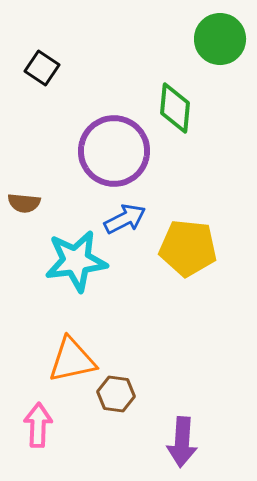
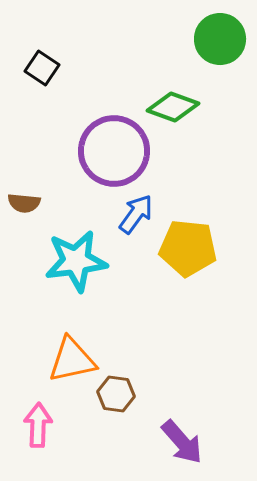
green diamond: moved 2 px left, 1 px up; rotated 75 degrees counterclockwise
blue arrow: moved 11 px right, 5 px up; rotated 27 degrees counterclockwise
purple arrow: rotated 45 degrees counterclockwise
